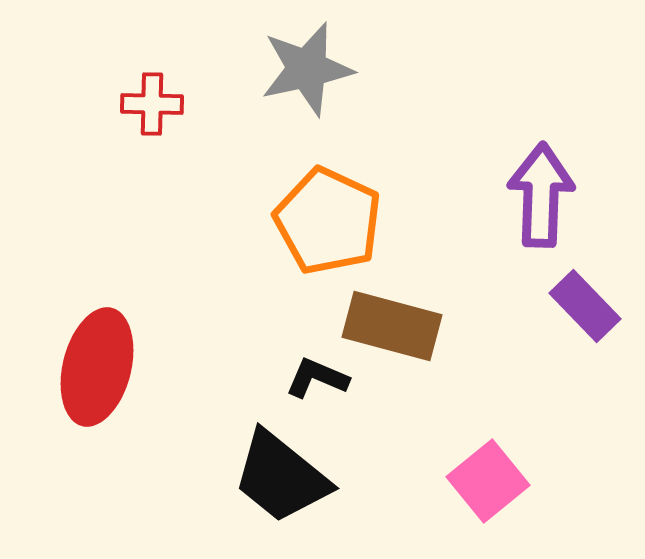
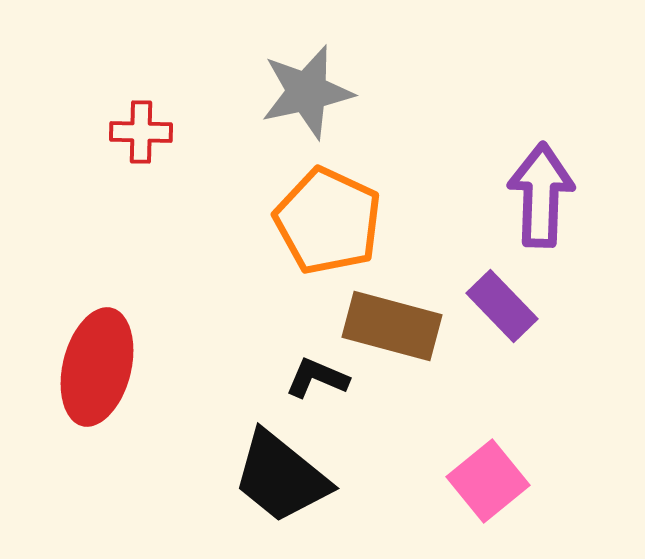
gray star: moved 23 px down
red cross: moved 11 px left, 28 px down
purple rectangle: moved 83 px left
